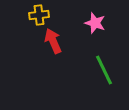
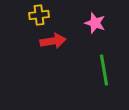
red arrow: rotated 105 degrees clockwise
green line: rotated 16 degrees clockwise
